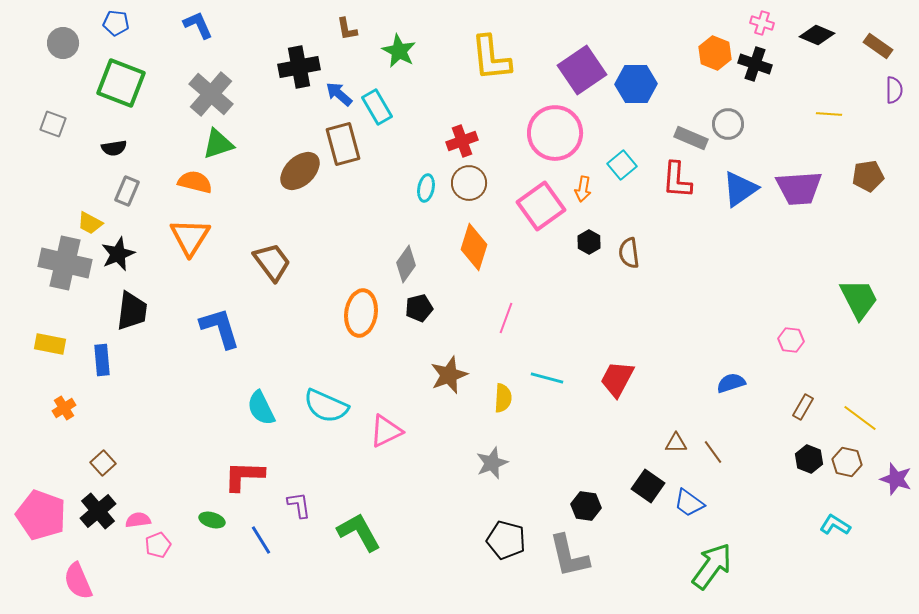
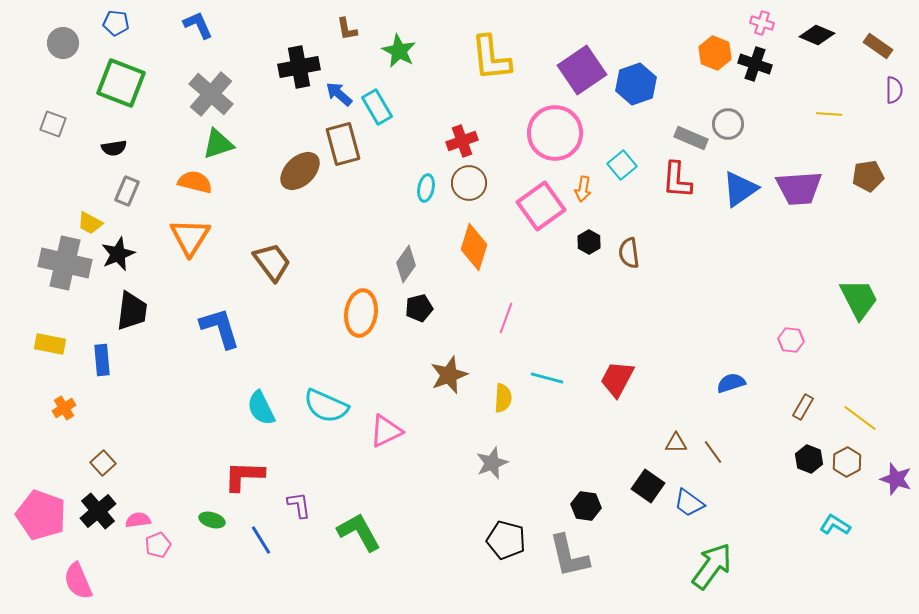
blue hexagon at (636, 84): rotated 18 degrees counterclockwise
brown hexagon at (847, 462): rotated 20 degrees clockwise
